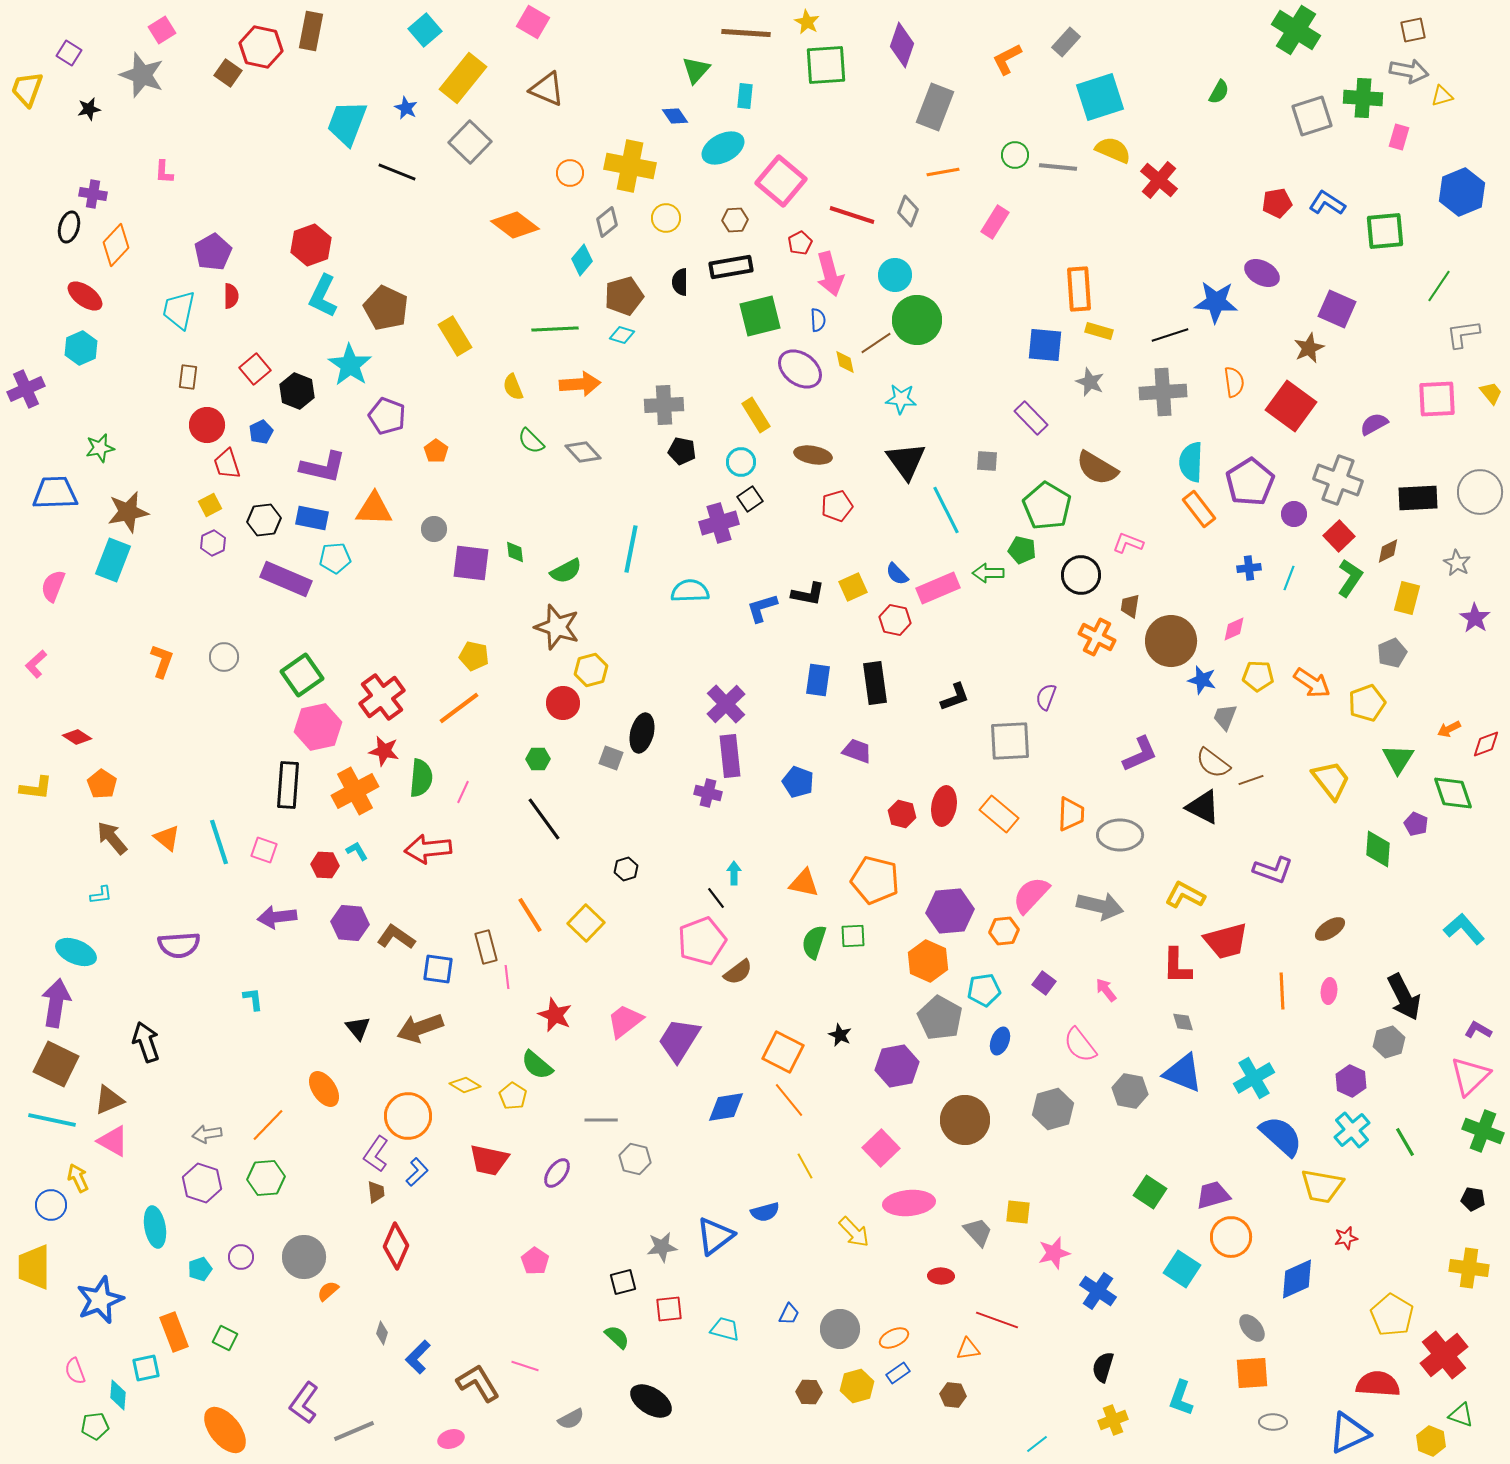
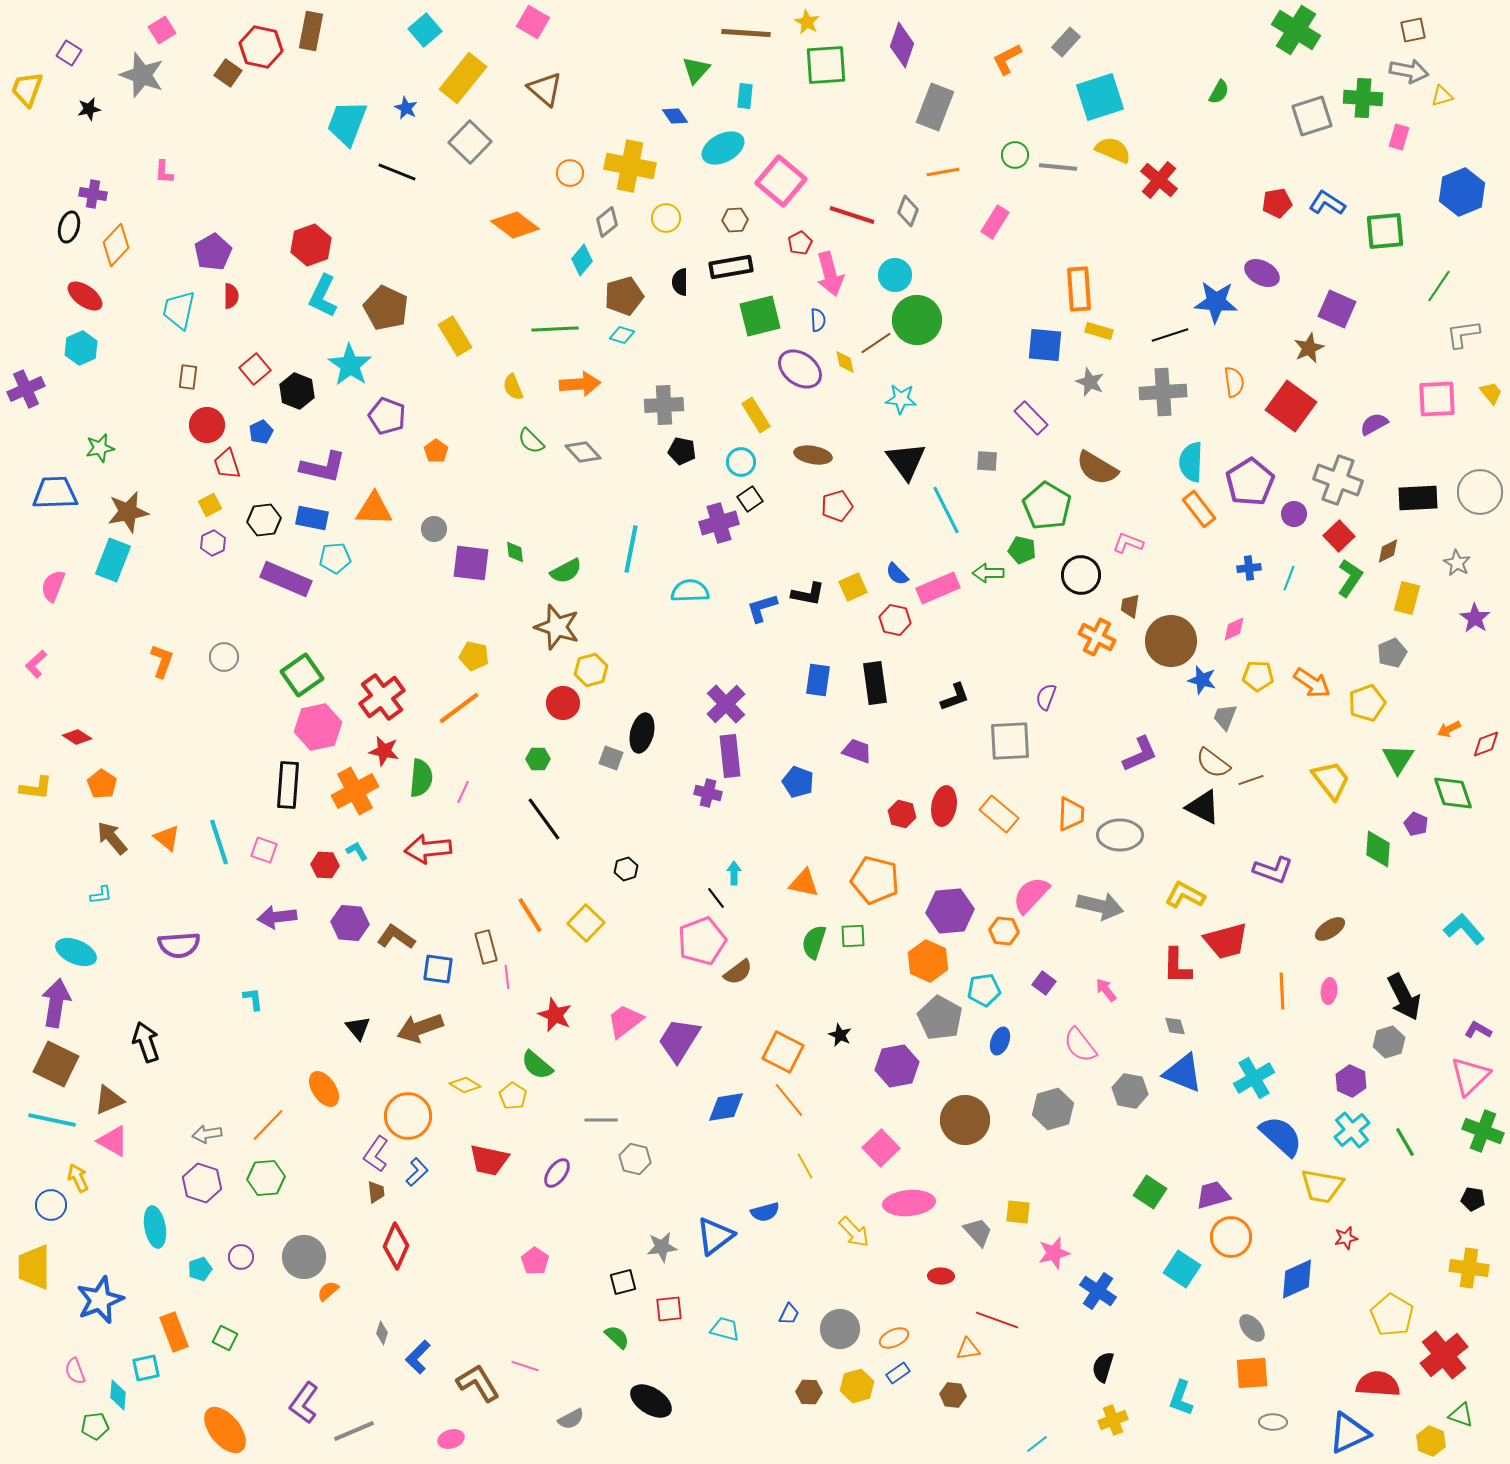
brown triangle at (547, 89): moved 2 px left; rotated 18 degrees clockwise
orange hexagon at (1004, 931): rotated 12 degrees clockwise
gray diamond at (1183, 1022): moved 8 px left, 4 px down
